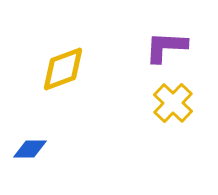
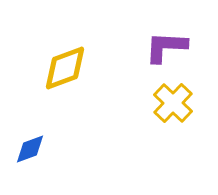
yellow diamond: moved 2 px right, 1 px up
blue diamond: rotated 20 degrees counterclockwise
